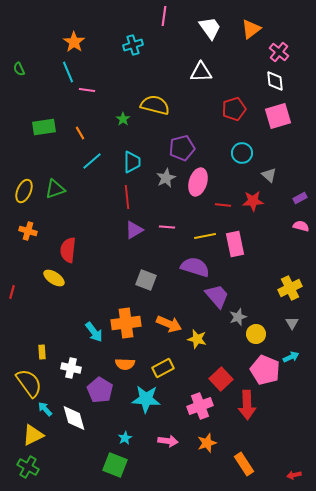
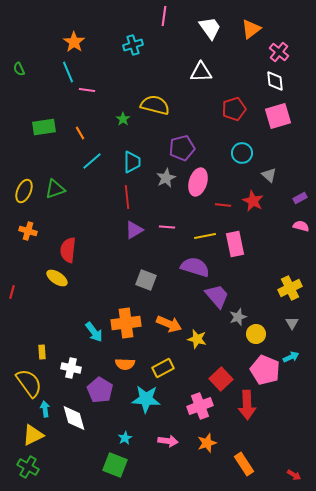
red star at (253, 201): rotated 30 degrees clockwise
yellow ellipse at (54, 278): moved 3 px right
cyan arrow at (45, 409): rotated 35 degrees clockwise
red arrow at (294, 475): rotated 136 degrees counterclockwise
